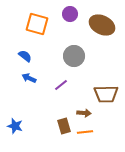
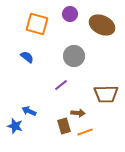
blue semicircle: moved 2 px right, 1 px down
blue arrow: moved 33 px down
brown arrow: moved 6 px left
orange line: rotated 14 degrees counterclockwise
